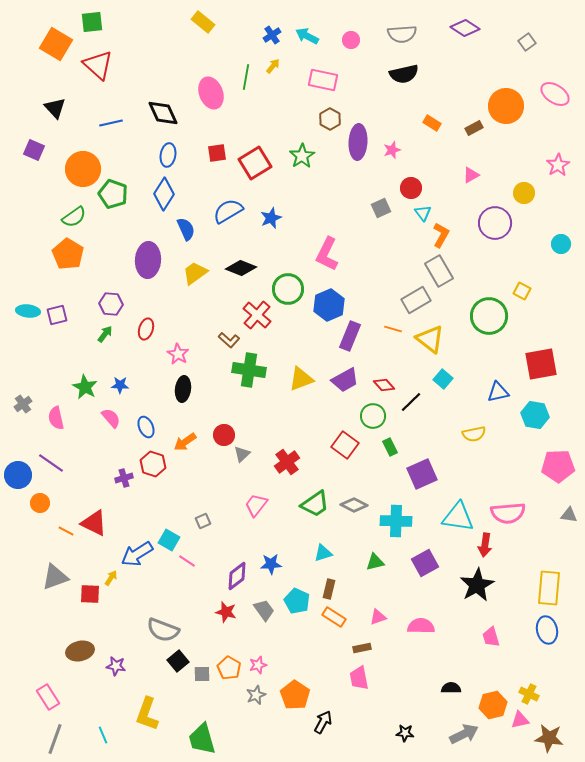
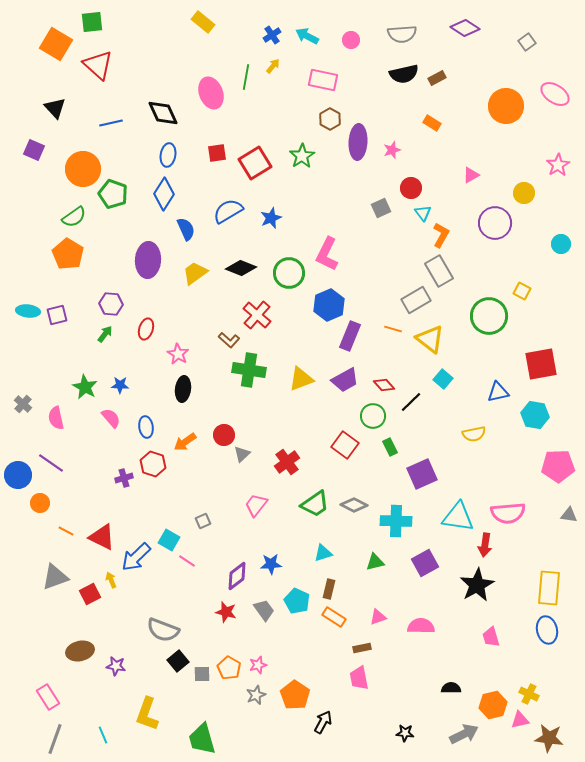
brown rectangle at (474, 128): moved 37 px left, 50 px up
green circle at (288, 289): moved 1 px right, 16 px up
gray cross at (23, 404): rotated 12 degrees counterclockwise
blue ellipse at (146, 427): rotated 15 degrees clockwise
red triangle at (94, 523): moved 8 px right, 14 px down
blue arrow at (137, 554): moved 1 px left, 3 px down; rotated 12 degrees counterclockwise
yellow arrow at (111, 578): moved 2 px down; rotated 56 degrees counterclockwise
red square at (90, 594): rotated 30 degrees counterclockwise
